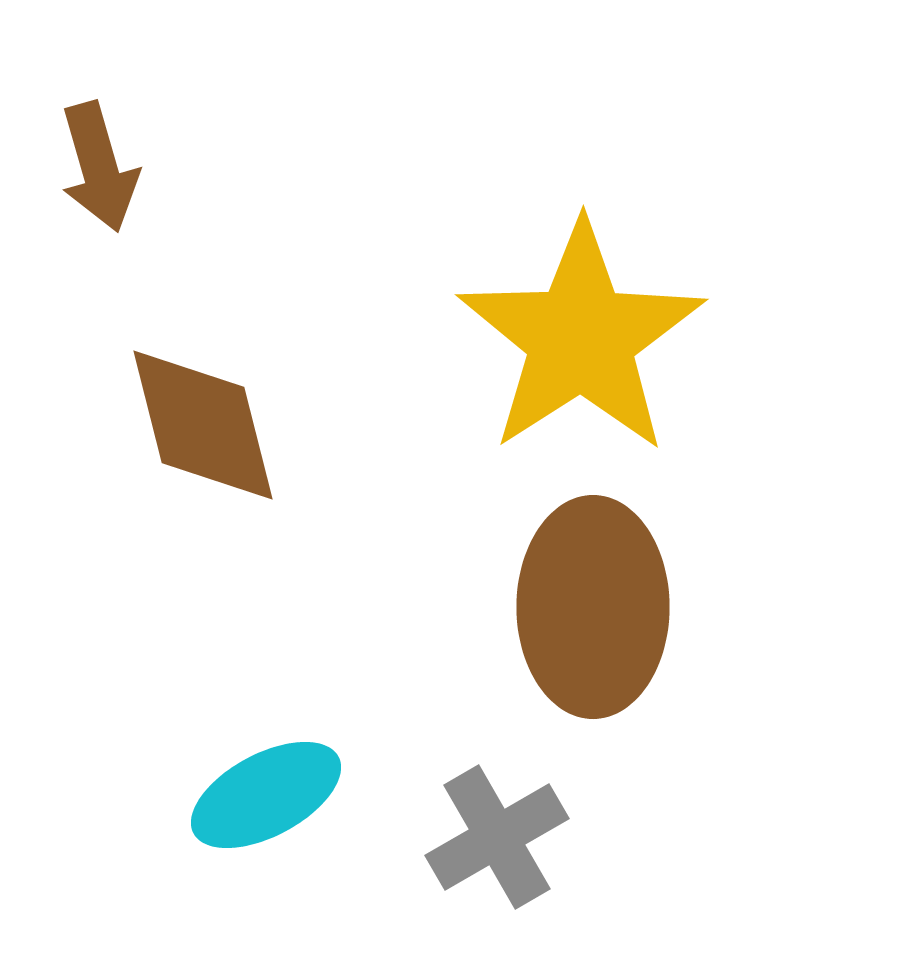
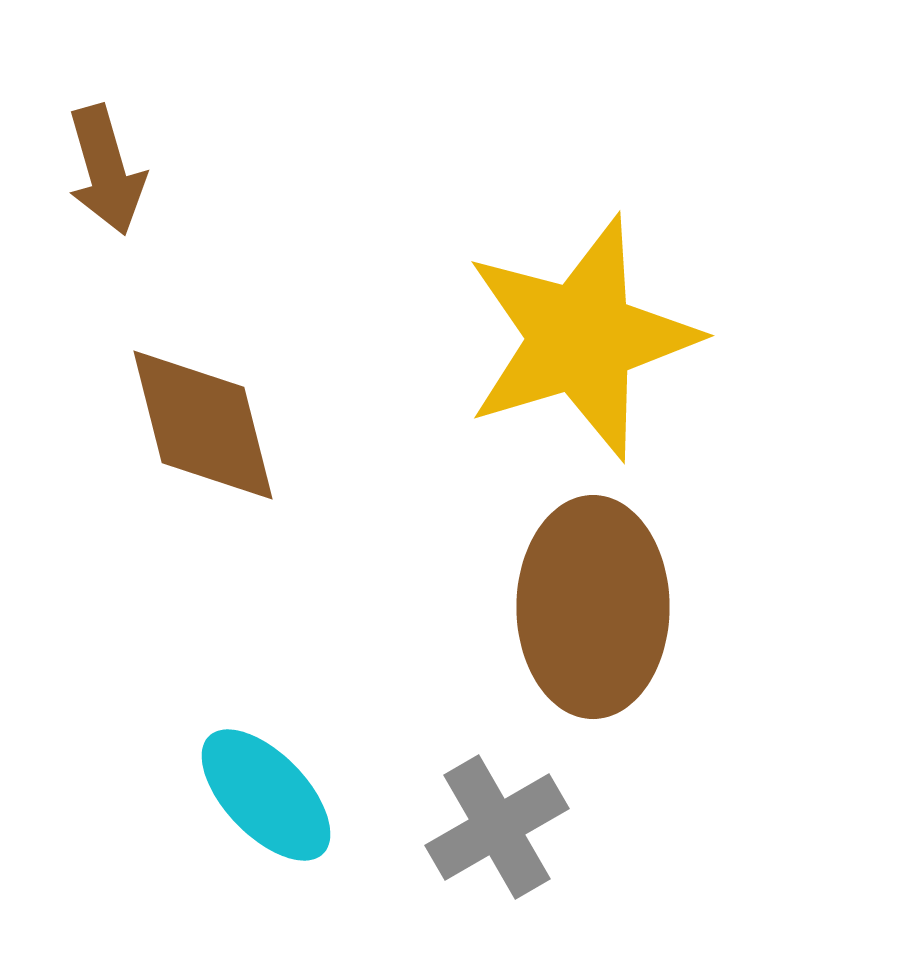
brown arrow: moved 7 px right, 3 px down
yellow star: rotated 16 degrees clockwise
cyan ellipse: rotated 74 degrees clockwise
gray cross: moved 10 px up
